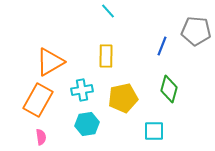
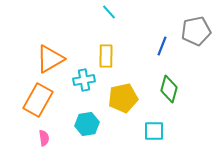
cyan line: moved 1 px right, 1 px down
gray pentagon: rotated 16 degrees counterclockwise
orange triangle: moved 3 px up
cyan cross: moved 2 px right, 10 px up
pink semicircle: moved 3 px right, 1 px down
